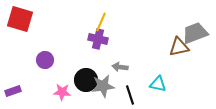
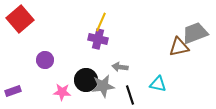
red square: rotated 32 degrees clockwise
